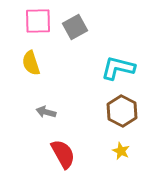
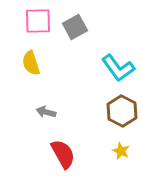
cyan L-shape: rotated 140 degrees counterclockwise
